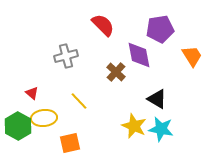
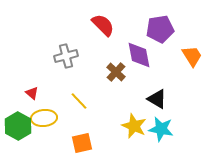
orange square: moved 12 px right
